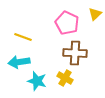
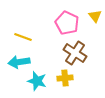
yellow triangle: moved 2 px down; rotated 24 degrees counterclockwise
brown cross: rotated 30 degrees clockwise
yellow cross: rotated 35 degrees counterclockwise
